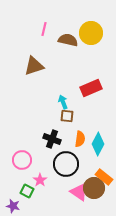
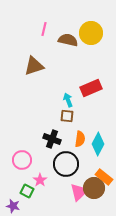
cyan arrow: moved 5 px right, 2 px up
pink triangle: rotated 42 degrees clockwise
